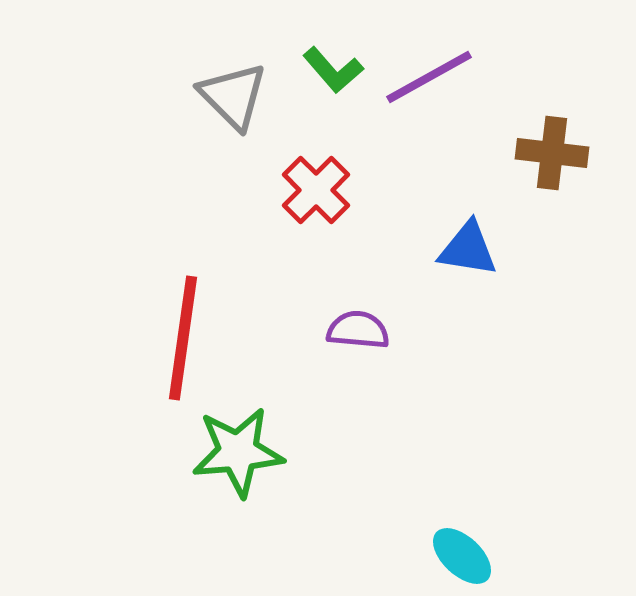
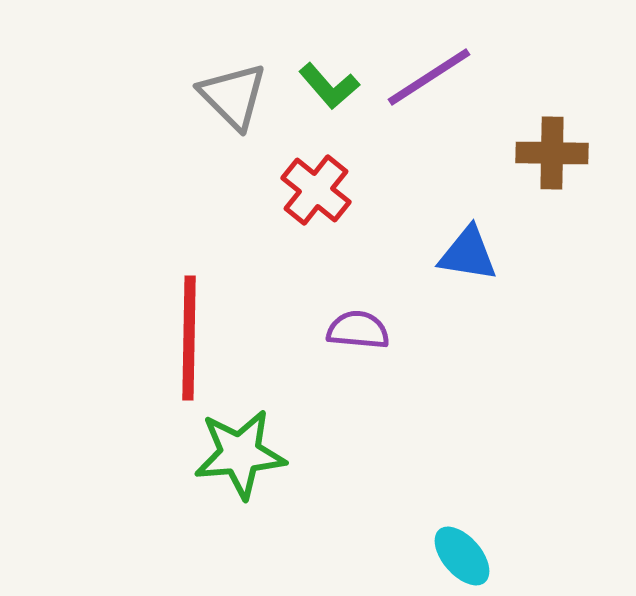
green L-shape: moved 4 px left, 16 px down
purple line: rotated 4 degrees counterclockwise
brown cross: rotated 6 degrees counterclockwise
red cross: rotated 6 degrees counterclockwise
blue triangle: moved 5 px down
red line: moved 6 px right; rotated 7 degrees counterclockwise
green star: moved 2 px right, 2 px down
cyan ellipse: rotated 6 degrees clockwise
